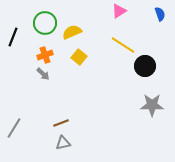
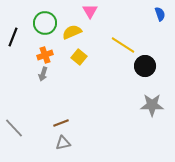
pink triangle: moved 29 px left; rotated 28 degrees counterclockwise
gray arrow: rotated 64 degrees clockwise
gray line: rotated 75 degrees counterclockwise
